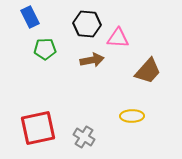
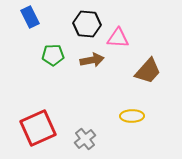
green pentagon: moved 8 px right, 6 px down
red square: rotated 12 degrees counterclockwise
gray cross: moved 1 px right, 2 px down; rotated 20 degrees clockwise
